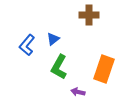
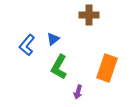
orange rectangle: moved 3 px right, 1 px up
purple arrow: rotated 88 degrees counterclockwise
